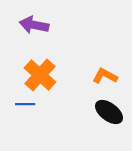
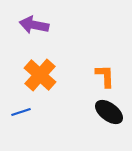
orange L-shape: rotated 60 degrees clockwise
blue line: moved 4 px left, 8 px down; rotated 18 degrees counterclockwise
